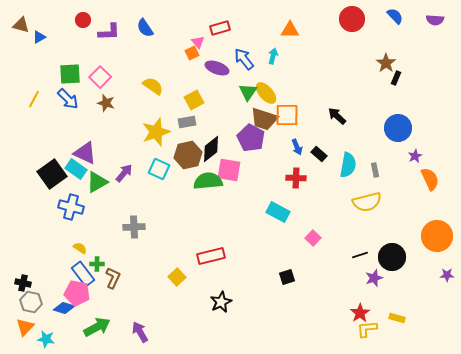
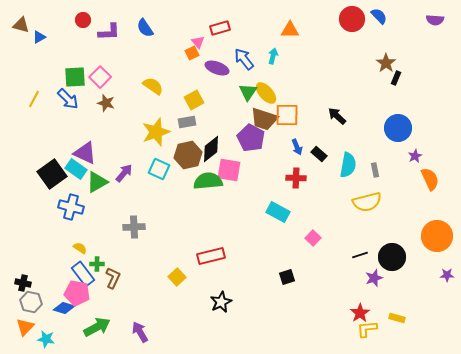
blue semicircle at (395, 16): moved 16 px left
green square at (70, 74): moved 5 px right, 3 px down
